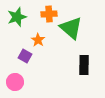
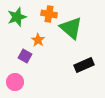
orange cross: rotated 14 degrees clockwise
black rectangle: rotated 66 degrees clockwise
